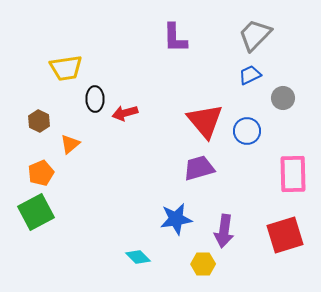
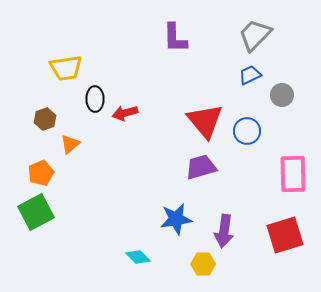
gray circle: moved 1 px left, 3 px up
brown hexagon: moved 6 px right, 2 px up; rotated 15 degrees clockwise
purple trapezoid: moved 2 px right, 1 px up
